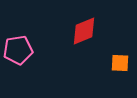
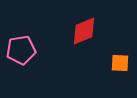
pink pentagon: moved 3 px right
